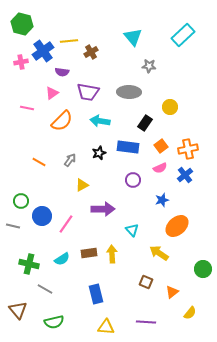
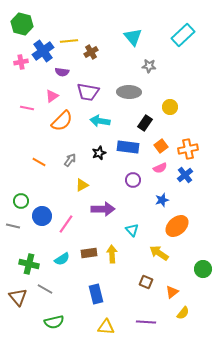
pink triangle at (52, 93): moved 3 px down
brown triangle at (18, 310): moved 13 px up
yellow semicircle at (190, 313): moved 7 px left
